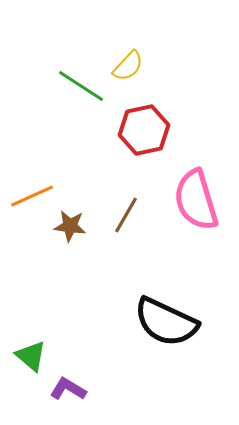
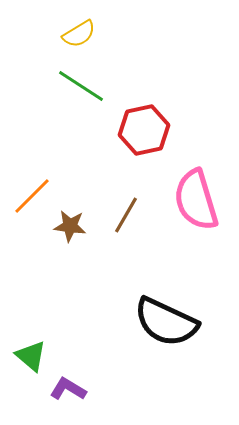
yellow semicircle: moved 49 px left, 32 px up; rotated 16 degrees clockwise
orange line: rotated 21 degrees counterclockwise
